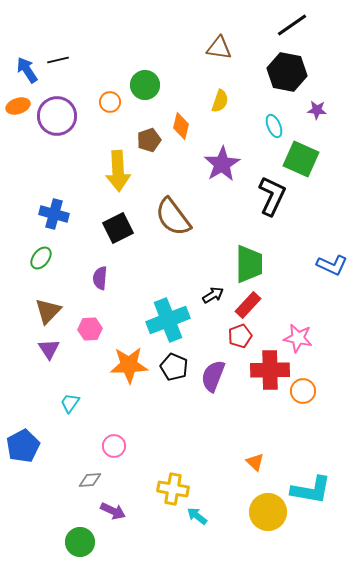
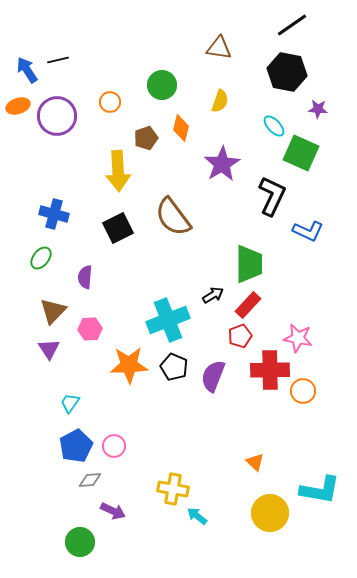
green circle at (145, 85): moved 17 px right
purple star at (317, 110): moved 1 px right, 1 px up
orange diamond at (181, 126): moved 2 px down
cyan ellipse at (274, 126): rotated 20 degrees counterclockwise
brown pentagon at (149, 140): moved 3 px left, 2 px up
green square at (301, 159): moved 6 px up
blue L-shape at (332, 265): moved 24 px left, 34 px up
purple semicircle at (100, 278): moved 15 px left, 1 px up
brown triangle at (48, 311): moved 5 px right
blue pentagon at (23, 446): moved 53 px right
cyan L-shape at (311, 490): moved 9 px right
yellow circle at (268, 512): moved 2 px right, 1 px down
